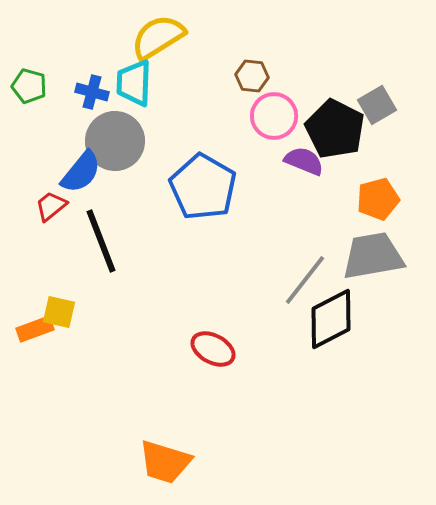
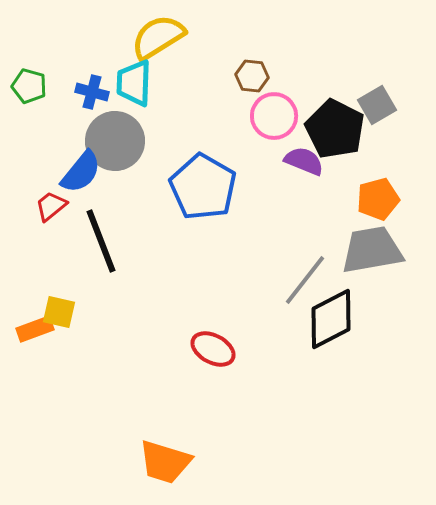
gray trapezoid: moved 1 px left, 6 px up
